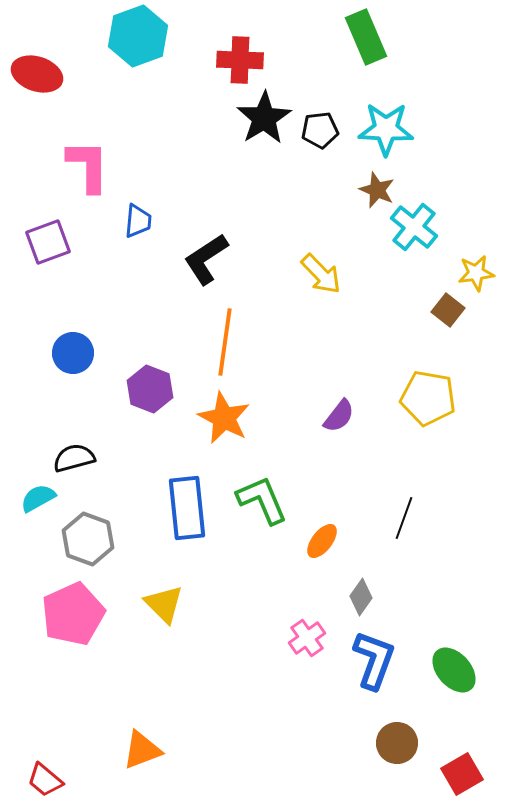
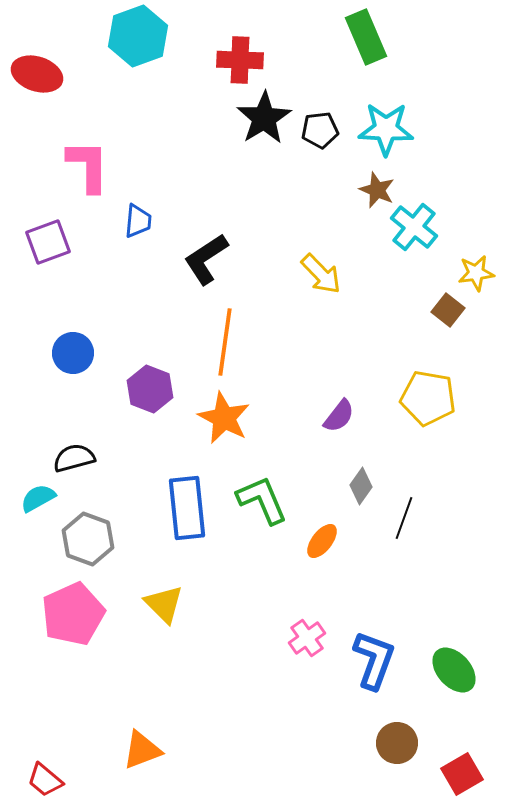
gray diamond: moved 111 px up
